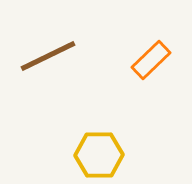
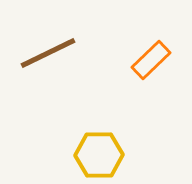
brown line: moved 3 px up
